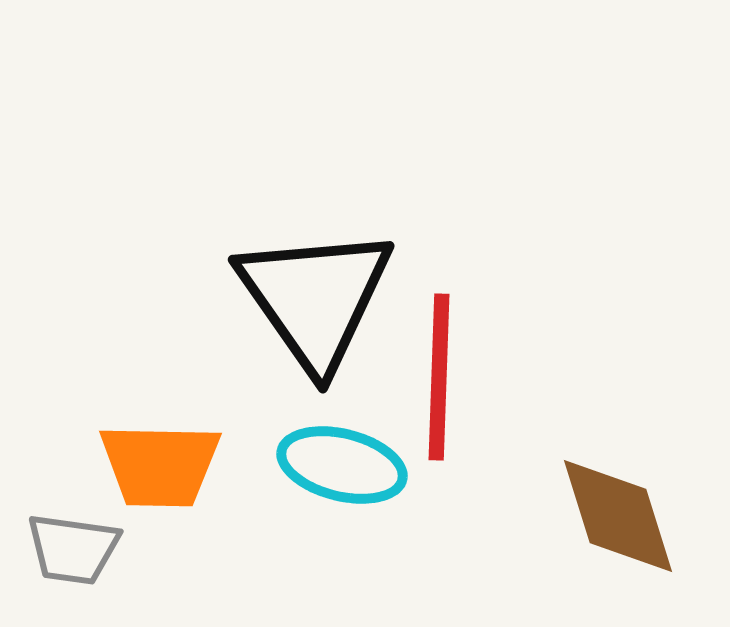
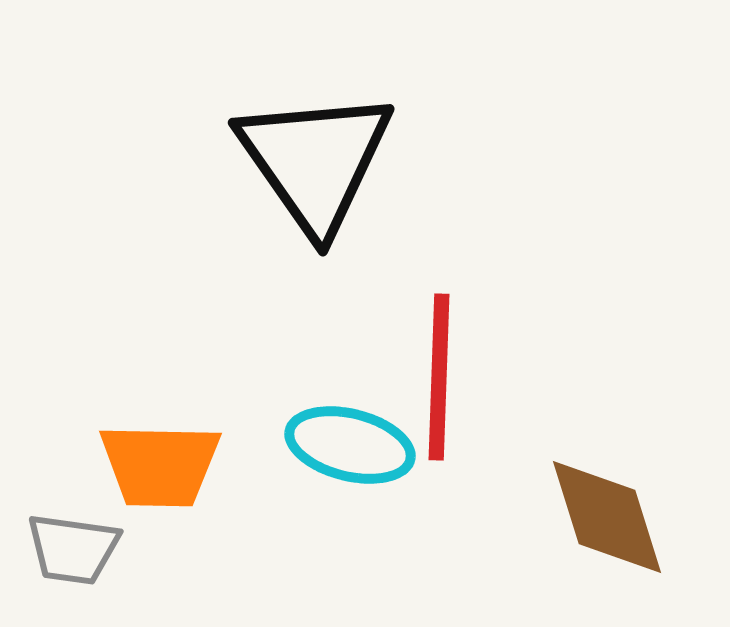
black triangle: moved 137 px up
cyan ellipse: moved 8 px right, 20 px up
brown diamond: moved 11 px left, 1 px down
